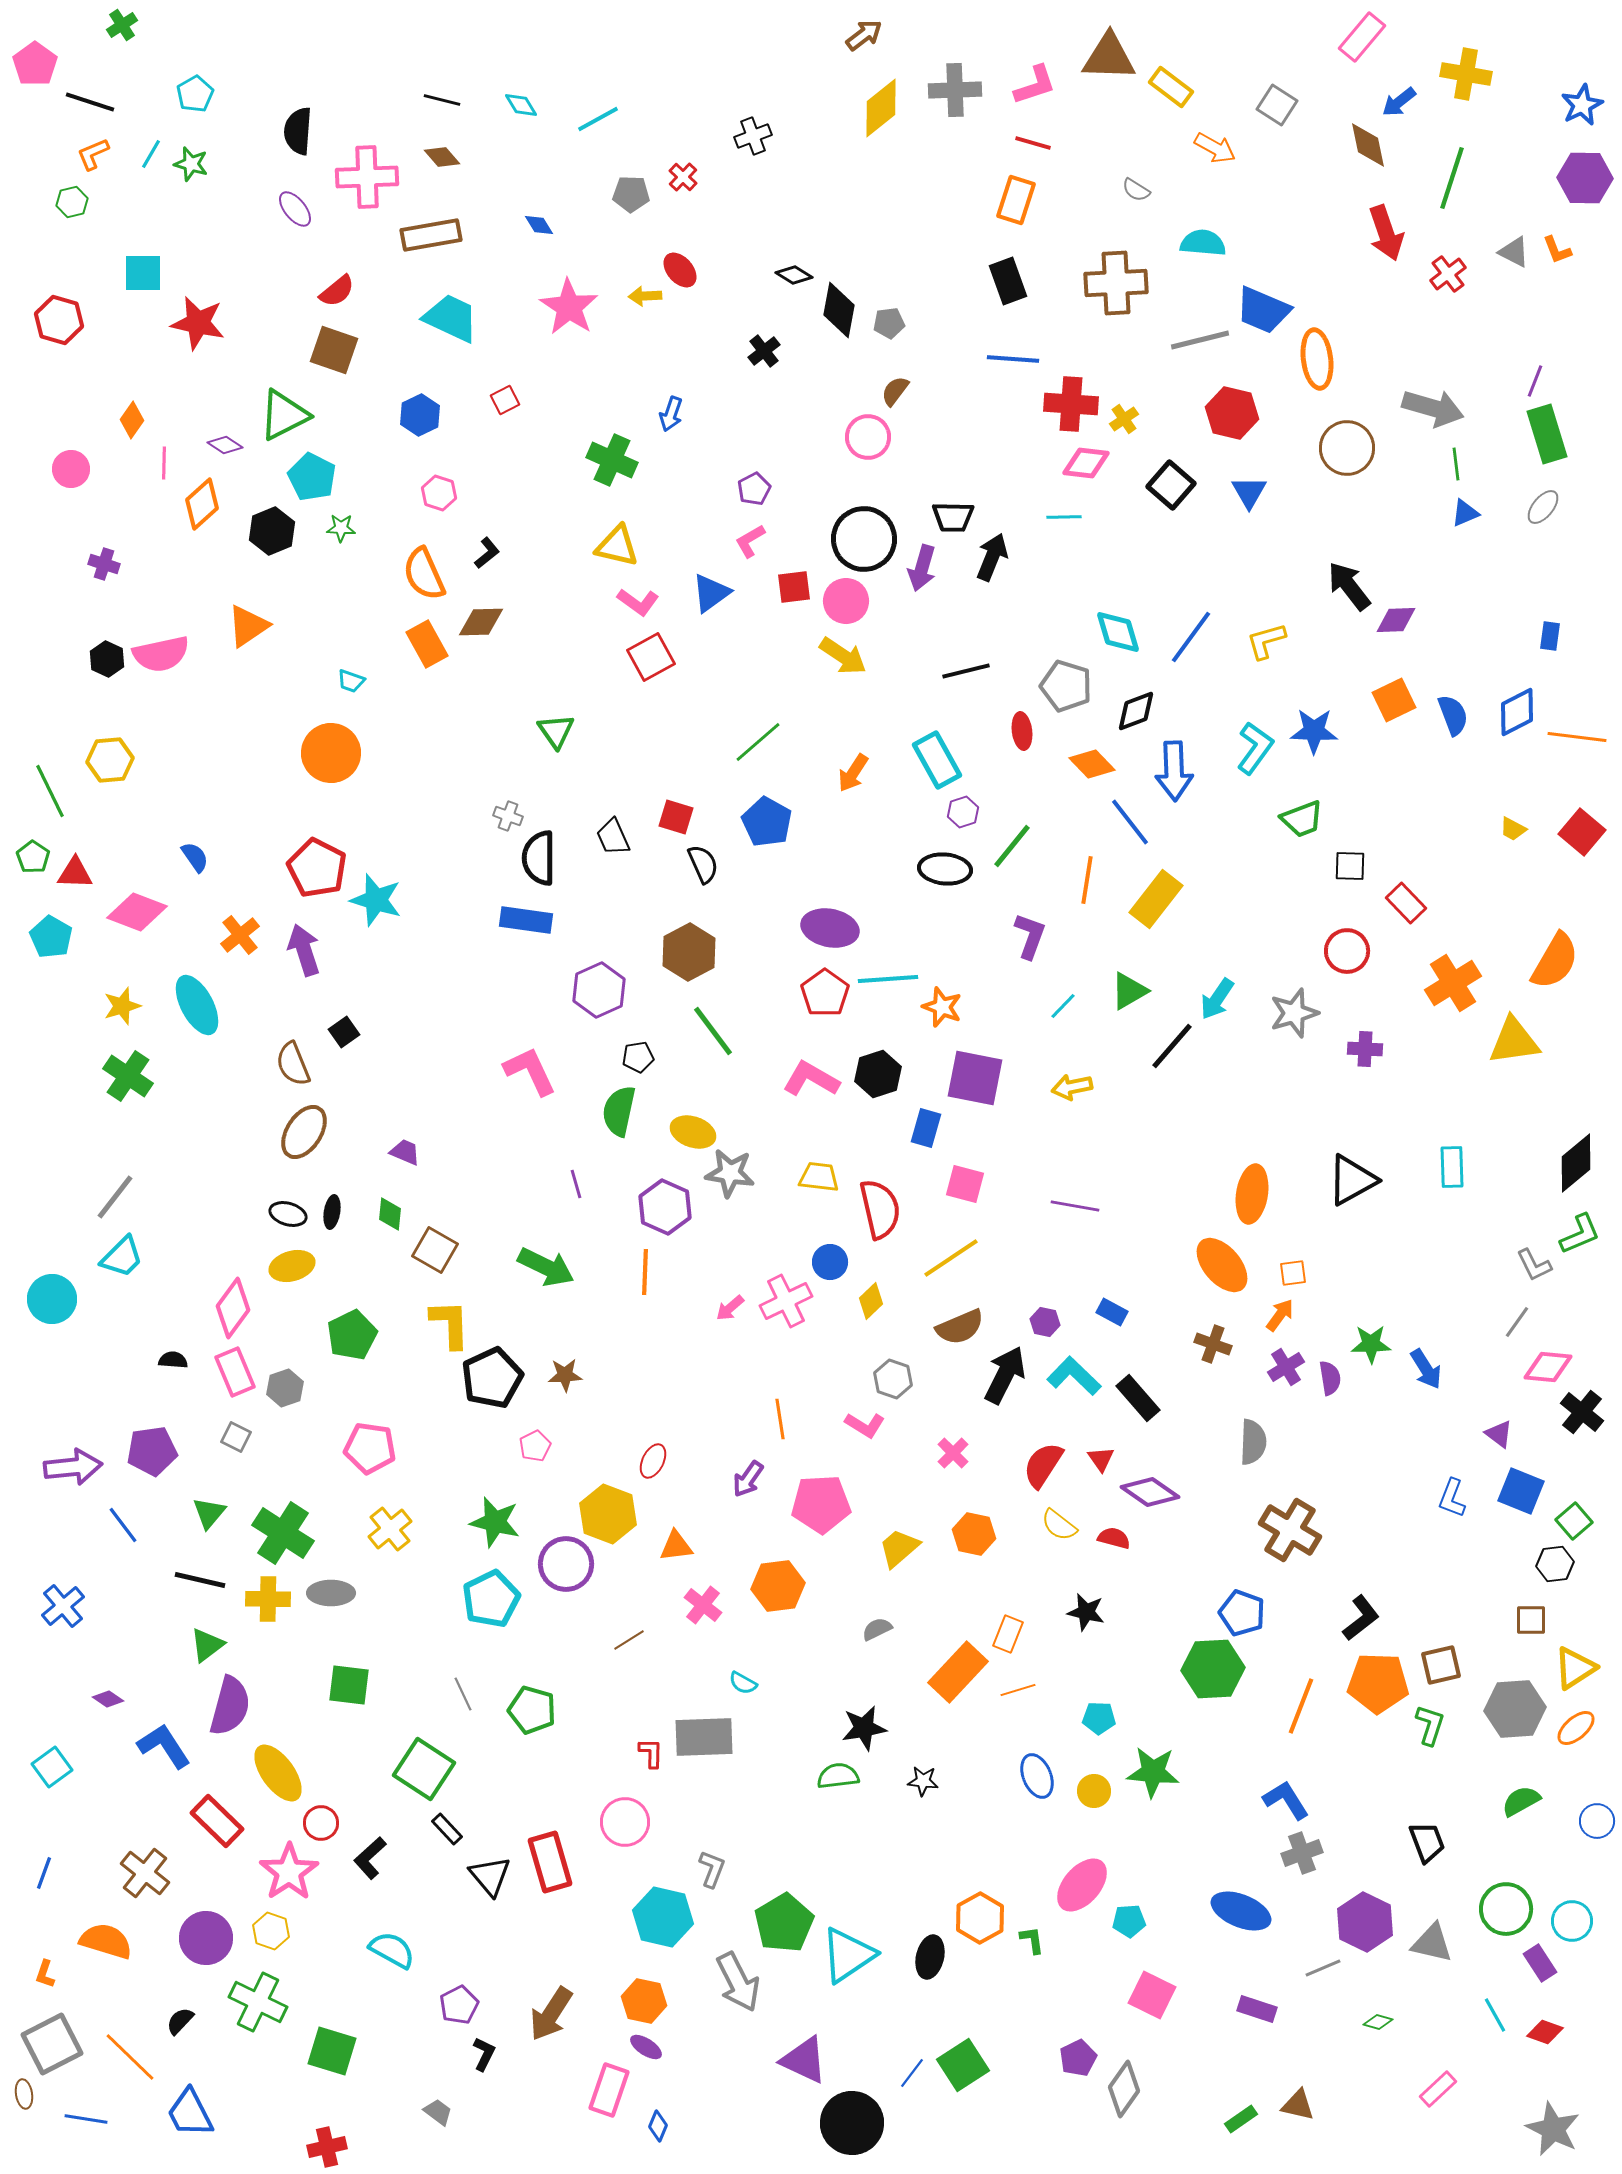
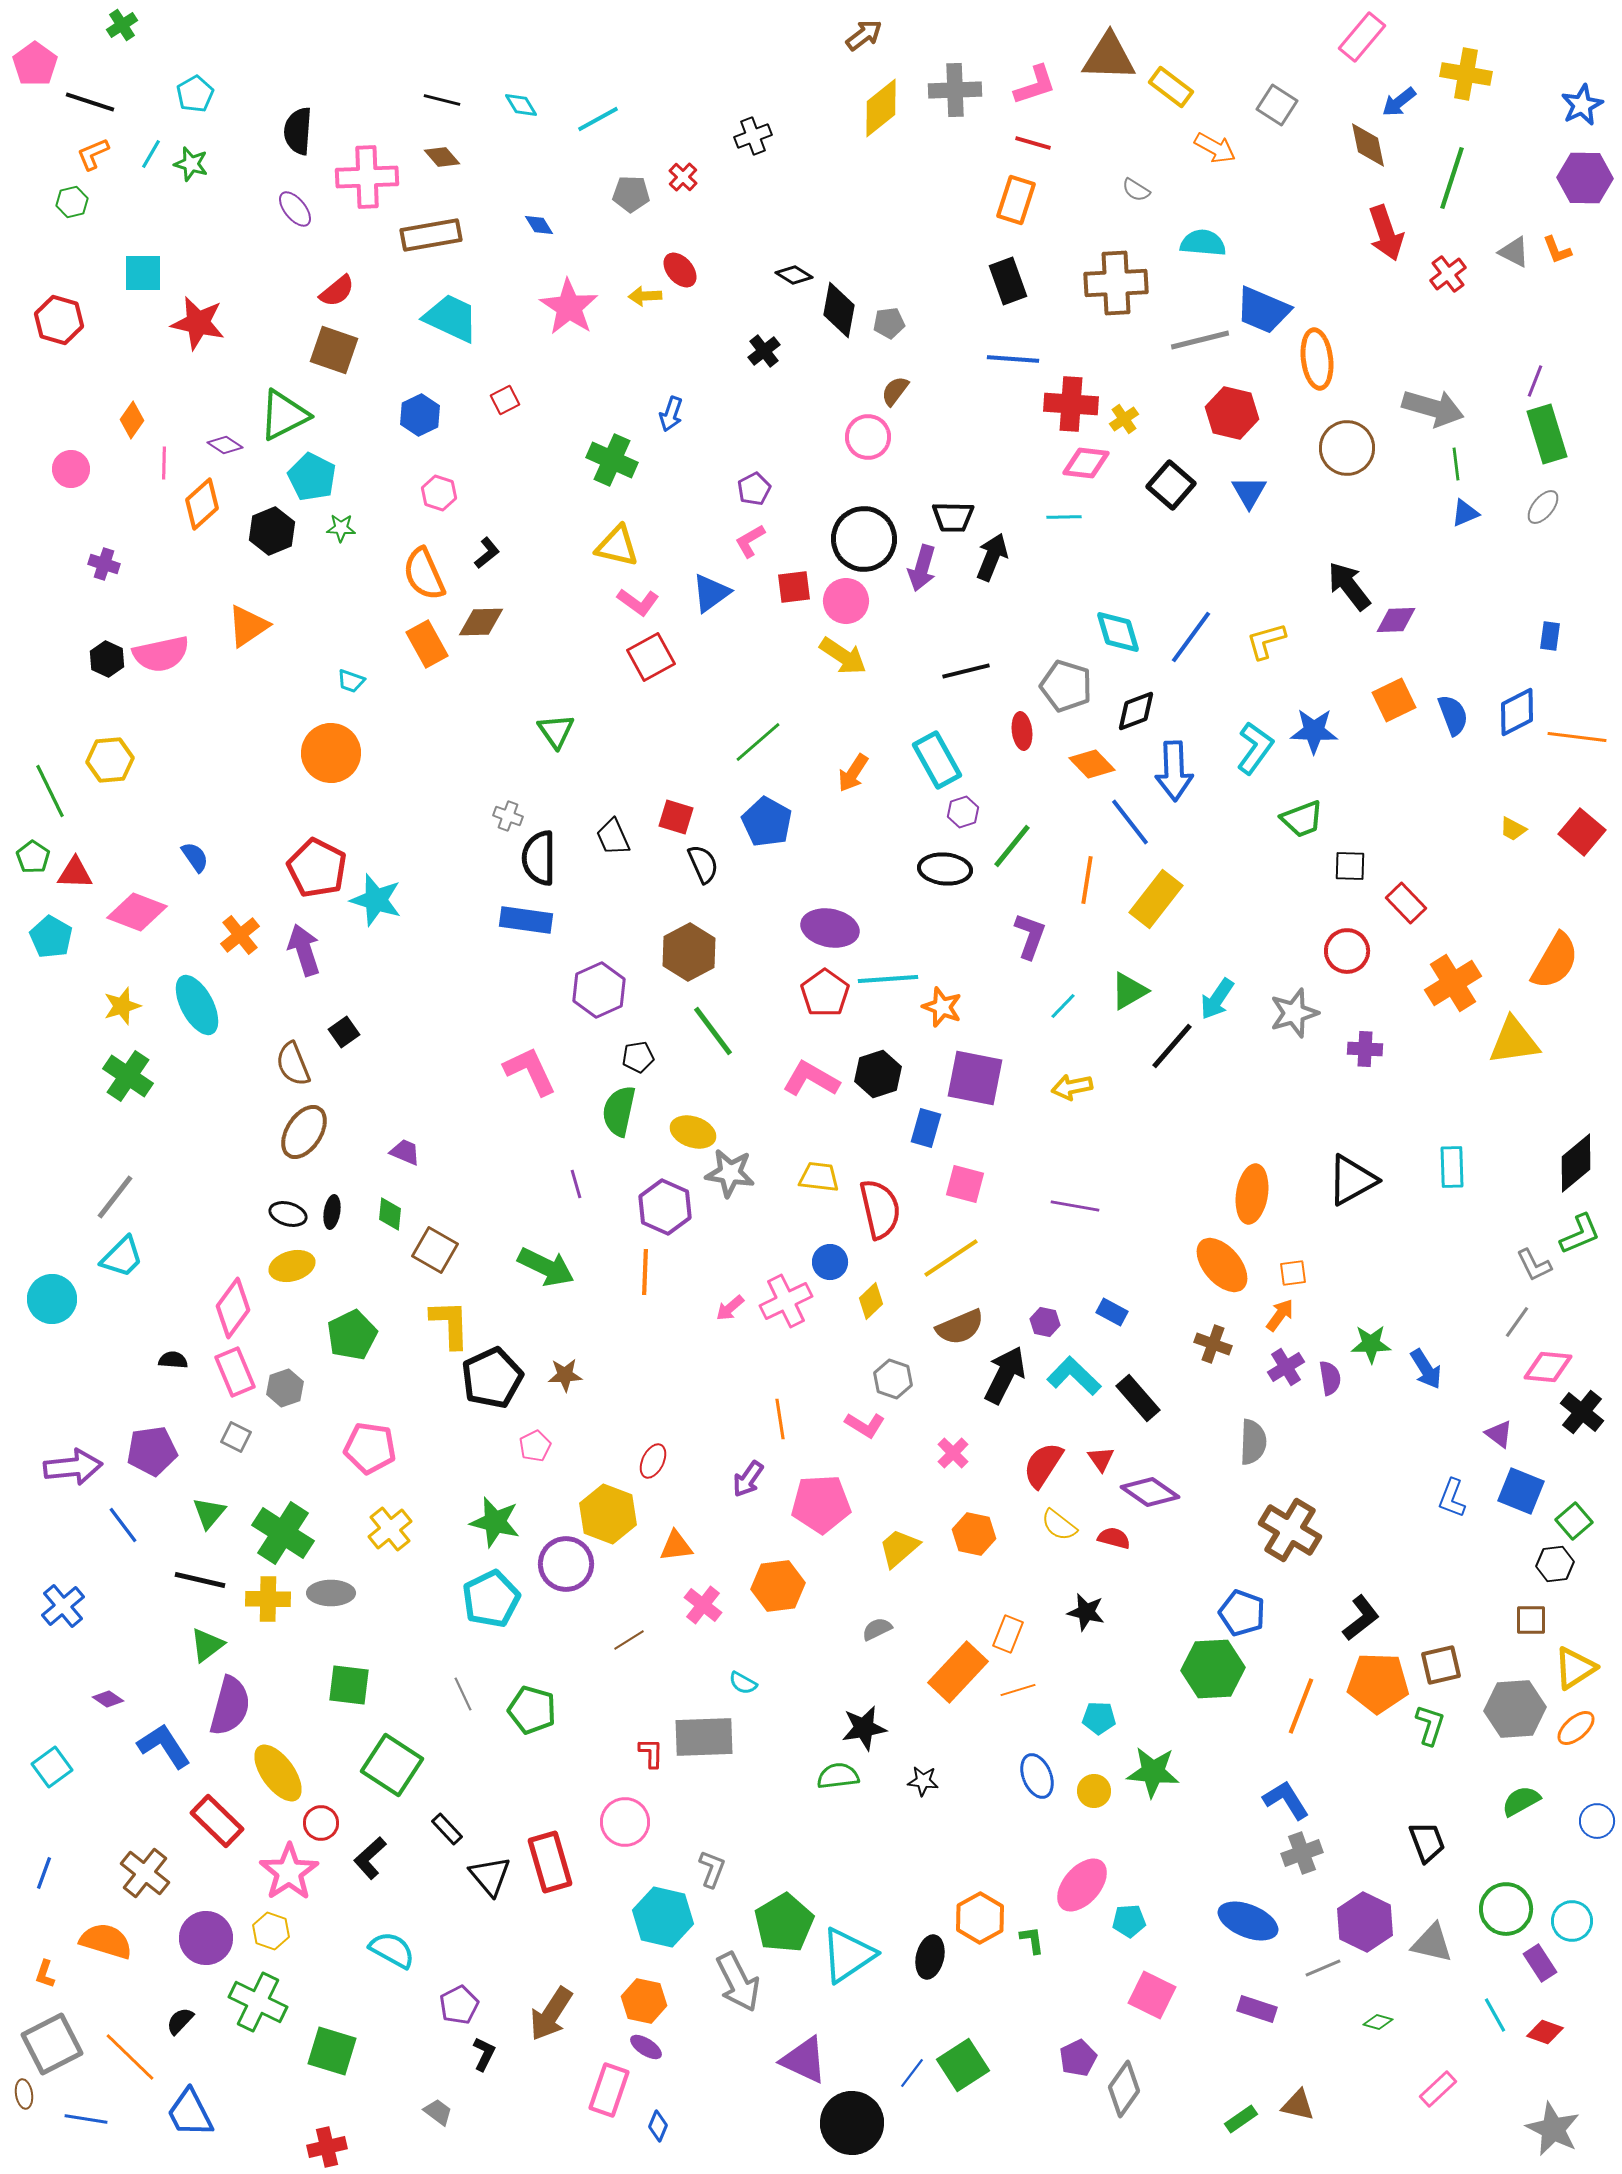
green square at (424, 1769): moved 32 px left, 4 px up
blue ellipse at (1241, 1911): moved 7 px right, 10 px down
